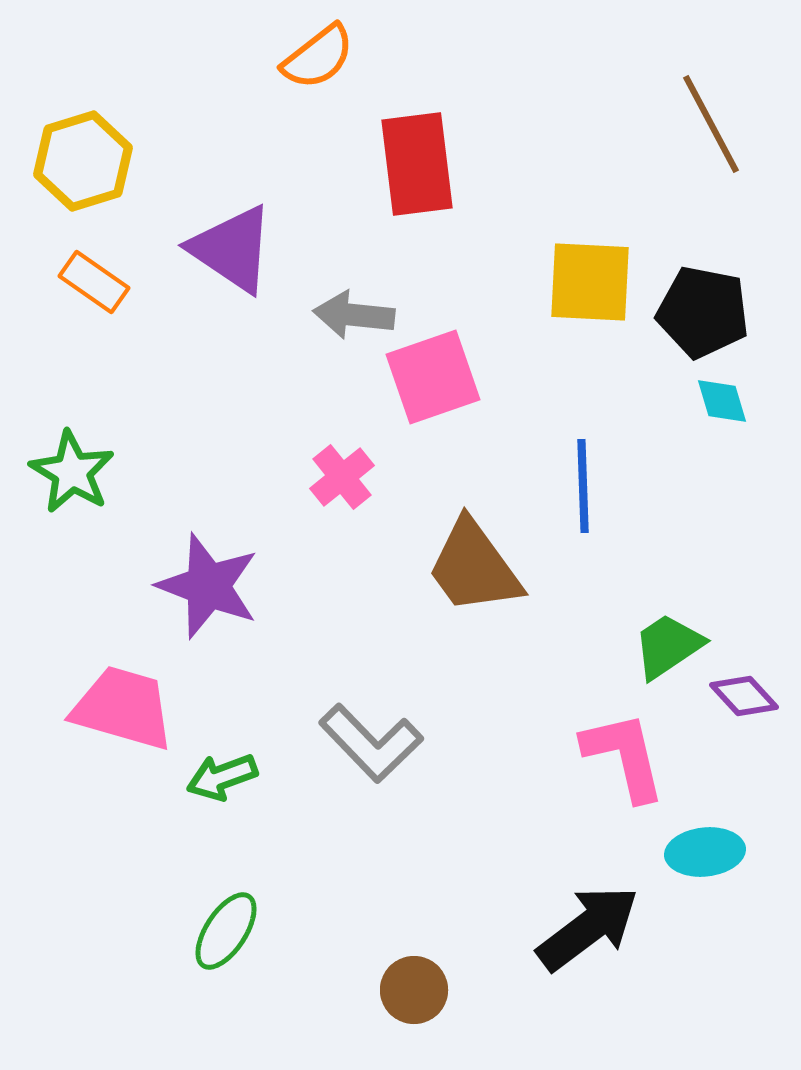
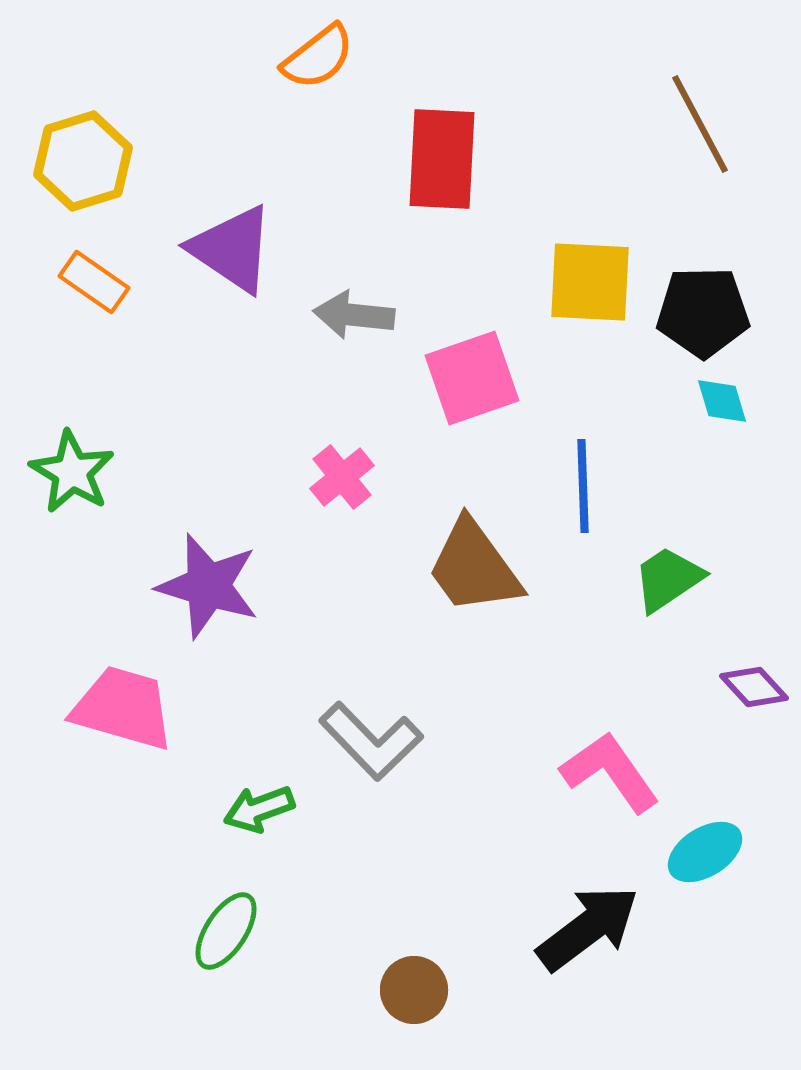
brown line: moved 11 px left
red rectangle: moved 25 px right, 5 px up; rotated 10 degrees clockwise
black pentagon: rotated 12 degrees counterclockwise
pink square: moved 39 px right, 1 px down
purple star: rotated 4 degrees counterclockwise
green trapezoid: moved 67 px up
purple diamond: moved 10 px right, 9 px up
gray L-shape: moved 2 px up
pink L-shape: moved 14 px left, 16 px down; rotated 22 degrees counterclockwise
green arrow: moved 37 px right, 32 px down
cyan ellipse: rotated 26 degrees counterclockwise
